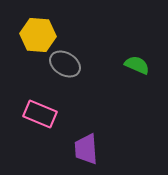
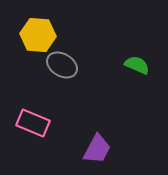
gray ellipse: moved 3 px left, 1 px down
pink rectangle: moved 7 px left, 9 px down
purple trapezoid: moved 11 px right; rotated 148 degrees counterclockwise
